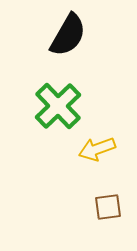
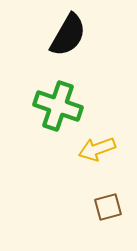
green cross: rotated 27 degrees counterclockwise
brown square: rotated 8 degrees counterclockwise
